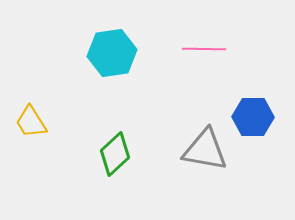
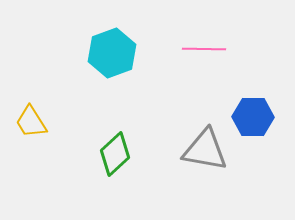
cyan hexagon: rotated 12 degrees counterclockwise
